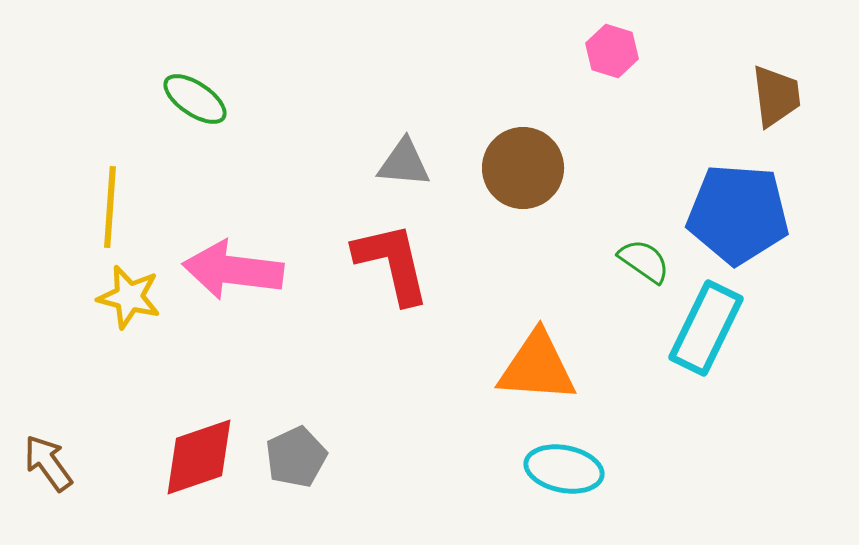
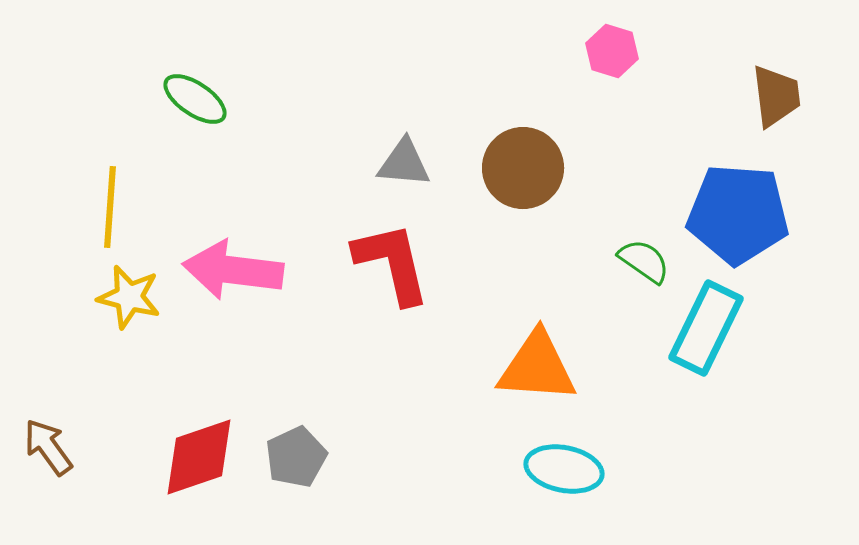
brown arrow: moved 16 px up
